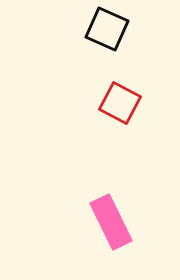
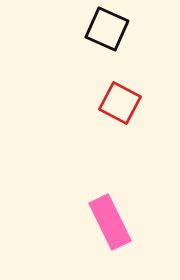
pink rectangle: moved 1 px left
